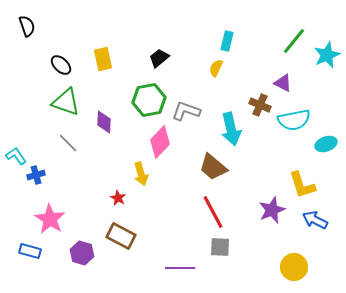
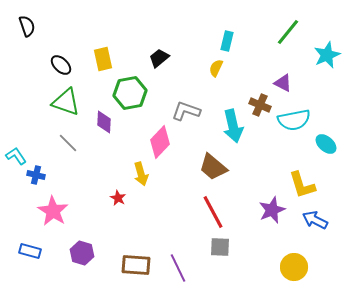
green line: moved 6 px left, 9 px up
green hexagon: moved 19 px left, 7 px up
cyan arrow: moved 2 px right, 3 px up
cyan ellipse: rotated 60 degrees clockwise
blue cross: rotated 30 degrees clockwise
pink star: moved 3 px right, 8 px up
brown rectangle: moved 15 px right, 29 px down; rotated 24 degrees counterclockwise
purple line: moved 2 px left; rotated 64 degrees clockwise
